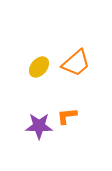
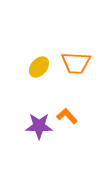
orange trapezoid: rotated 44 degrees clockwise
orange L-shape: rotated 55 degrees clockwise
